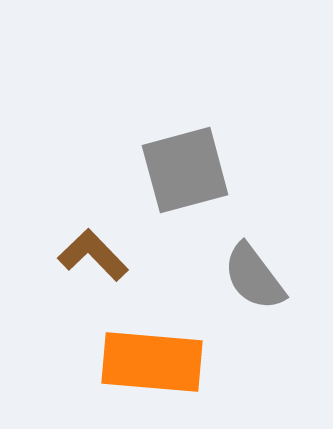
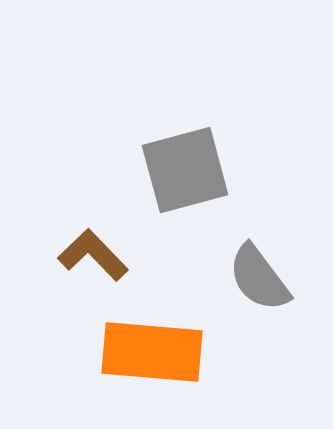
gray semicircle: moved 5 px right, 1 px down
orange rectangle: moved 10 px up
